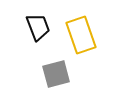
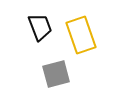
black trapezoid: moved 2 px right
